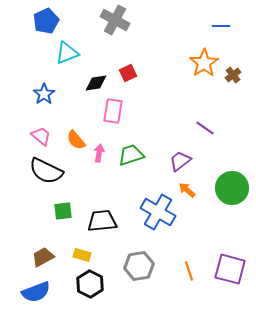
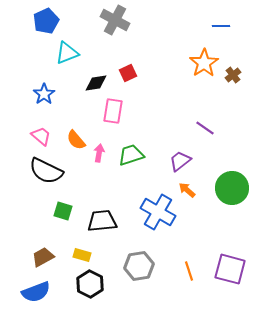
green square: rotated 24 degrees clockwise
